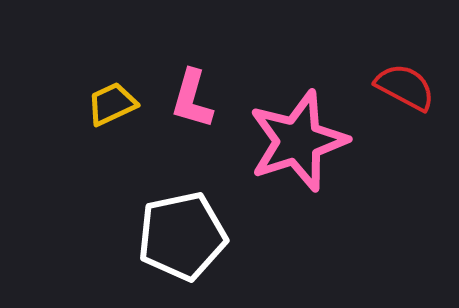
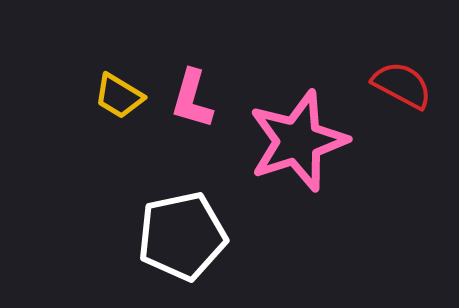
red semicircle: moved 3 px left, 2 px up
yellow trapezoid: moved 7 px right, 8 px up; rotated 124 degrees counterclockwise
